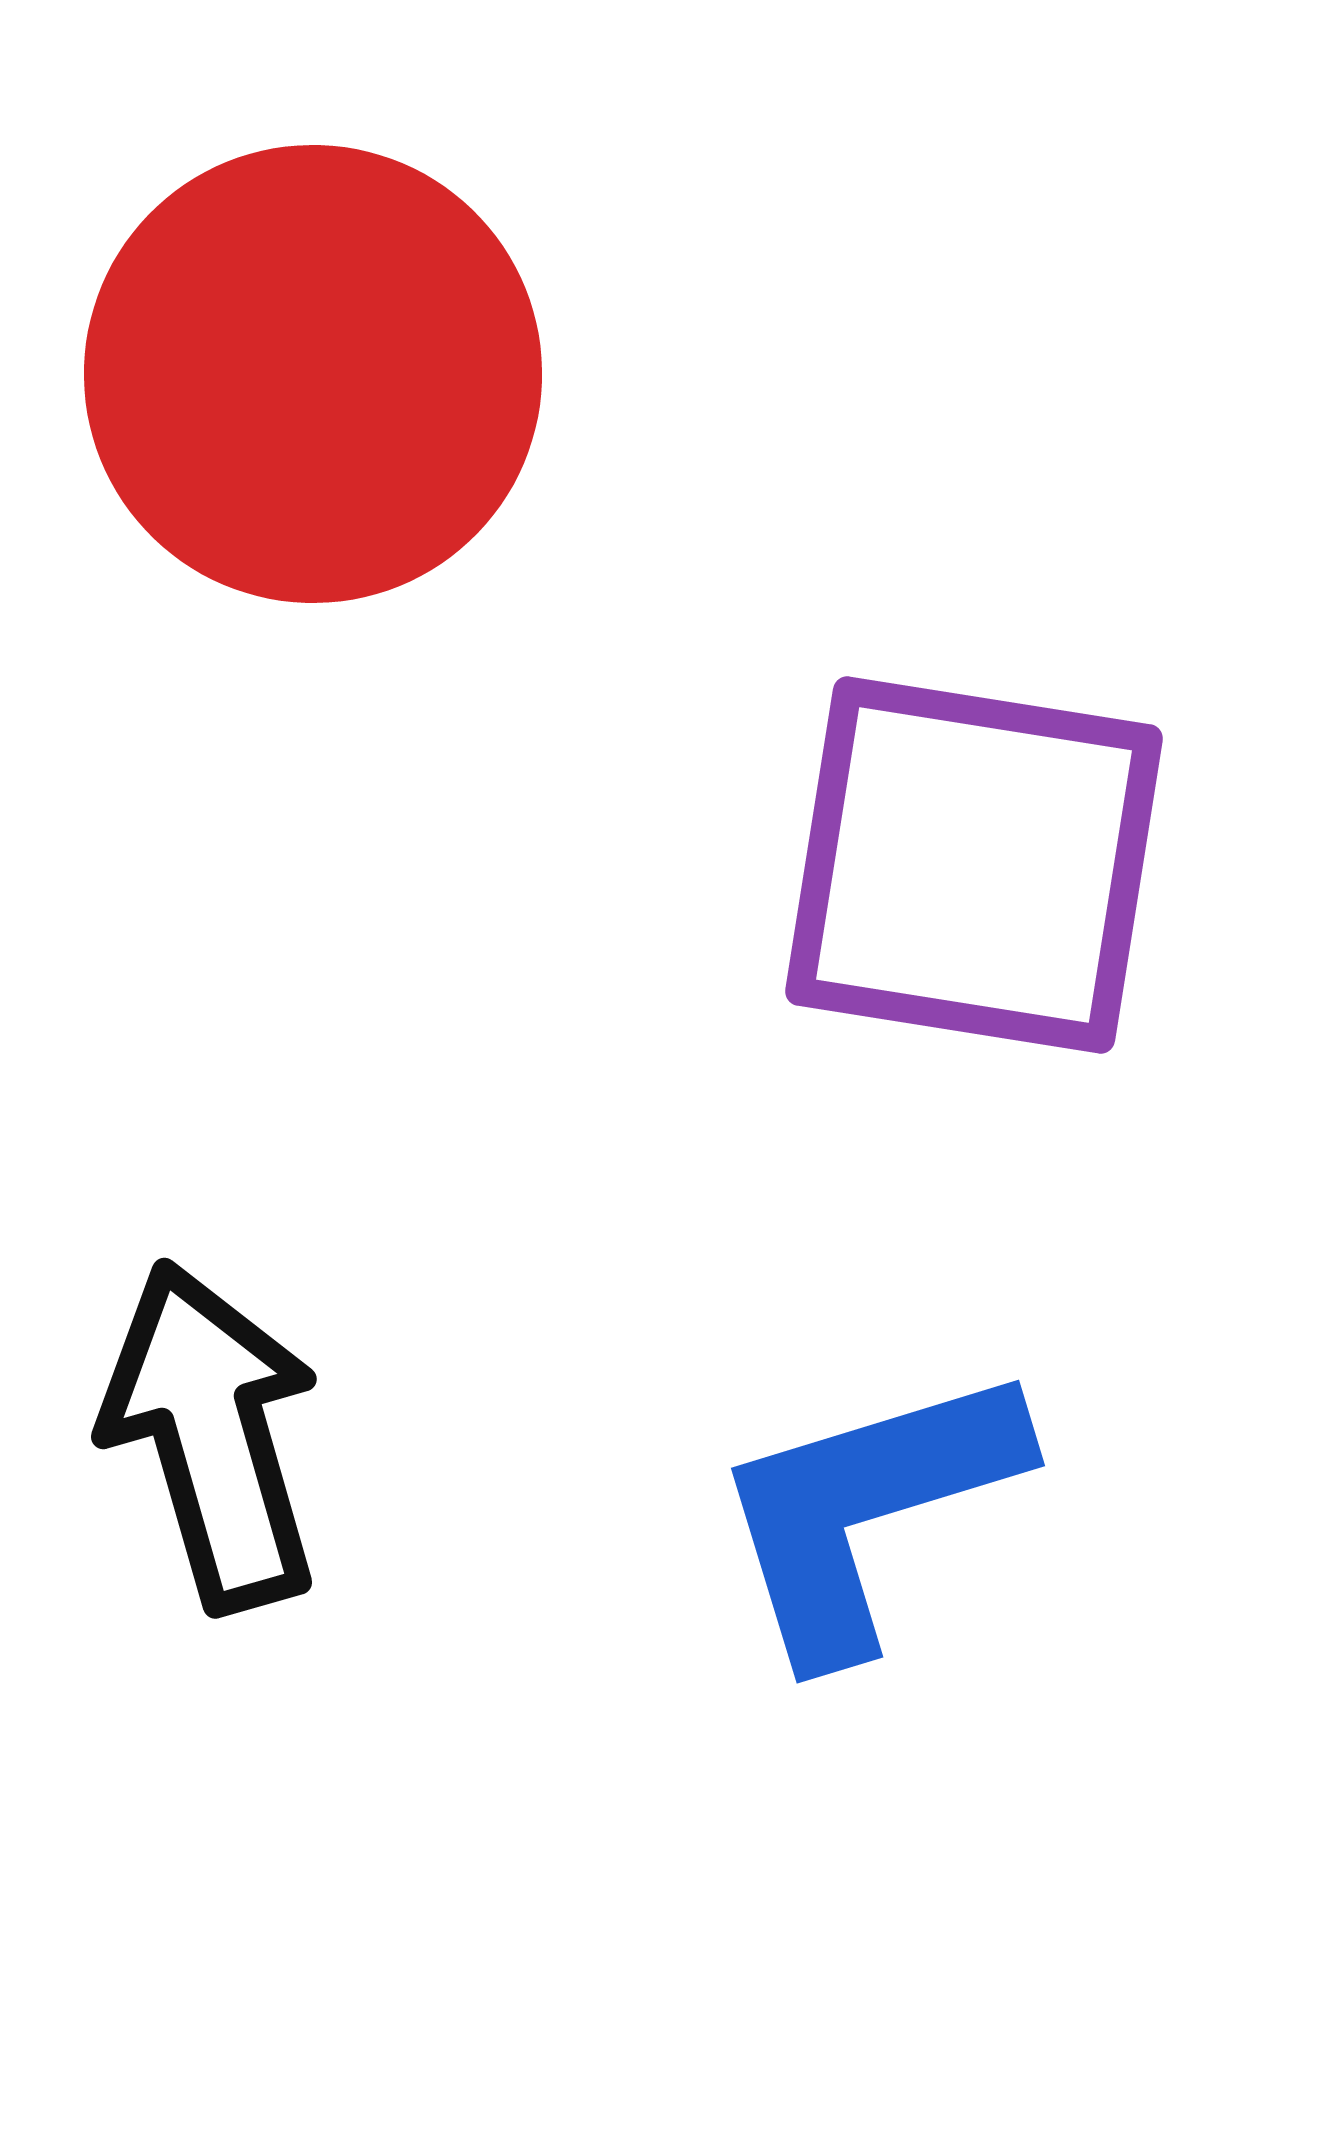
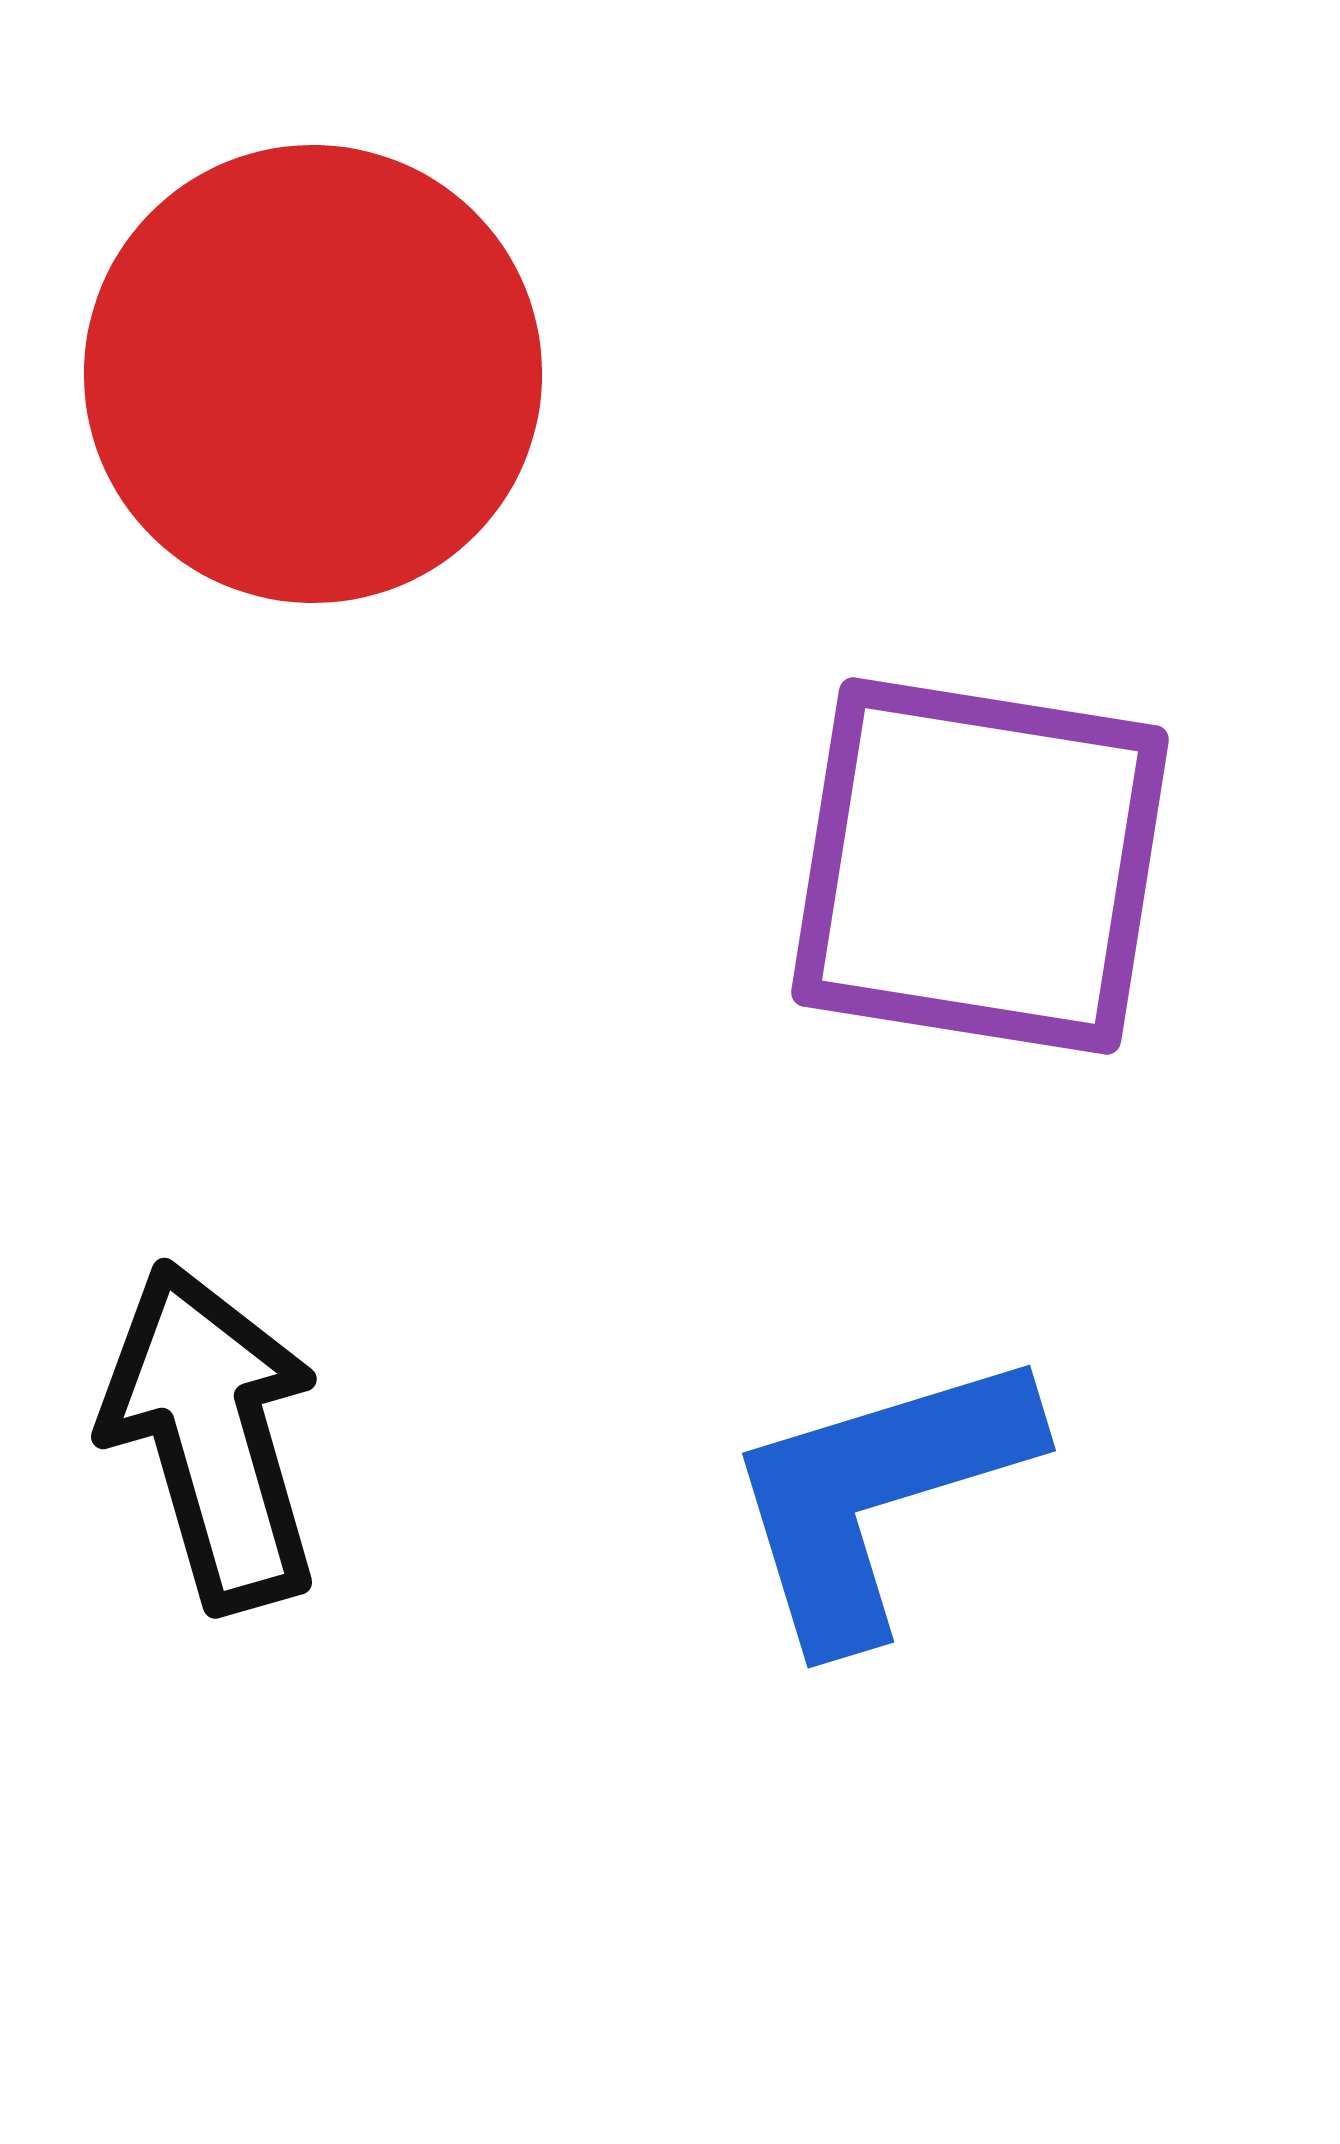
purple square: moved 6 px right, 1 px down
blue L-shape: moved 11 px right, 15 px up
